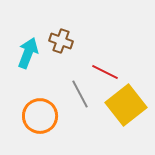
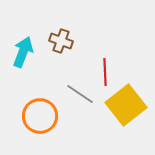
cyan arrow: moved 5 px left, 1 px up
red line: rotated 60 degrees clockwise
gray line: rotated 28 degrees counterclockwise
